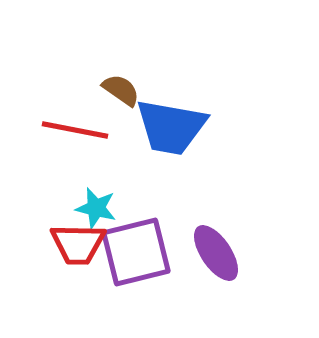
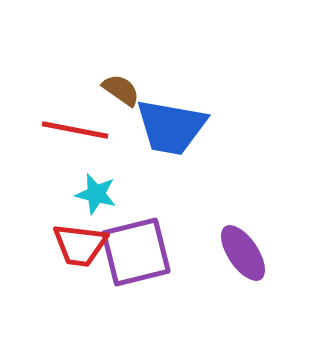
cyan star: moved 14 px up
red trapezoid: moved 2 px right, 1 px down; rotated 6 degrees clockwise
purple ellipse: moved 27 px right
